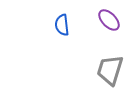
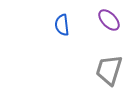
gray trapezoid: moved 1 px left
